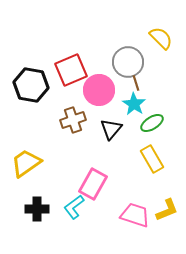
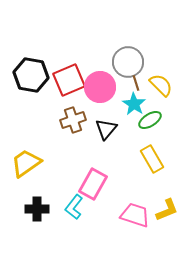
yellow semicircle: moved 47 px down
red square: moved 2 px left, 10 px down
black hexagon: moved 10 px up
pink circle: moved 1 px right, 3 px up
green ellipse: moved 2 px left, 3 px up
black triangle: moved 5 px left
cyan L-shape: rotated 15 degrees counterclockwise
